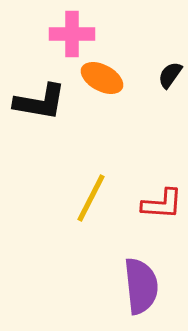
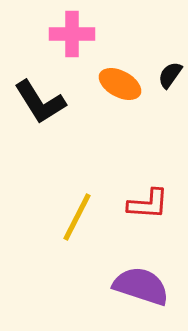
orange ellipse: moved 18 px right, 6 px down
black L-shape: rotated 48 degrees clockwise
yellow line: moved 14 px left, 19 px down
red L-shape: moved 14 px left
purple semicircle: rotated 66 degrees counterclockwise
